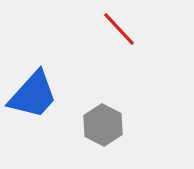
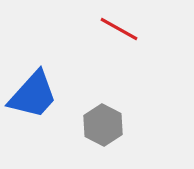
red line: rotated 18 degrees counterclockwise
